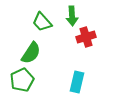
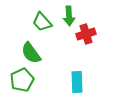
green arrow: moved 3 px left
red cross: moved 3 px up
green semicircle: rotated 110 degrees clockwise
cyan rectangle: rotated 15 degrees counterclockwise
